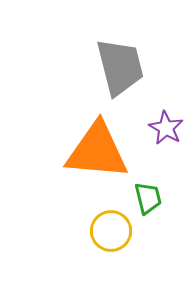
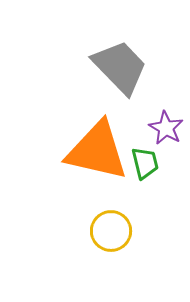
gray trapezoid: rotated 30 degrees counterclockwise
orange triangle: rotated 8 degrees clockwise
green trapezoid: moved 3 px left, 35 px up
